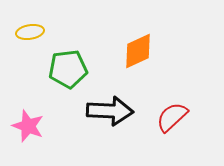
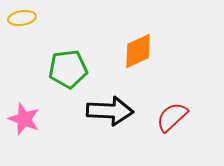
yellow ellipse: moved 8 px left, 14 px up
pink star: moved 4 px left, 7 px up
